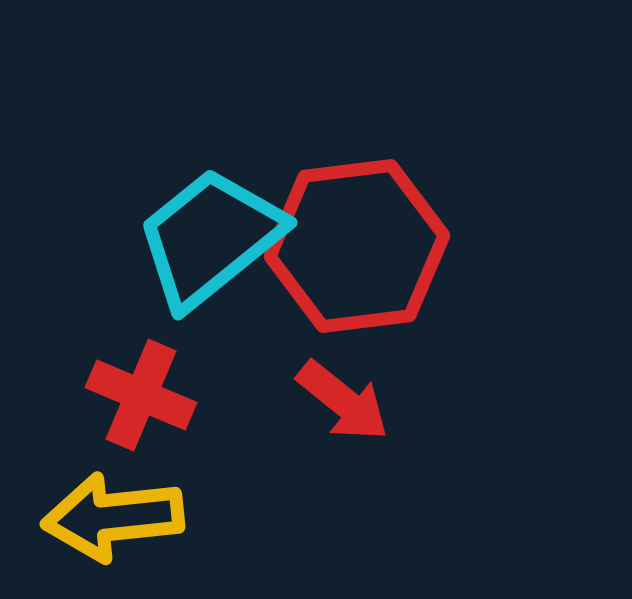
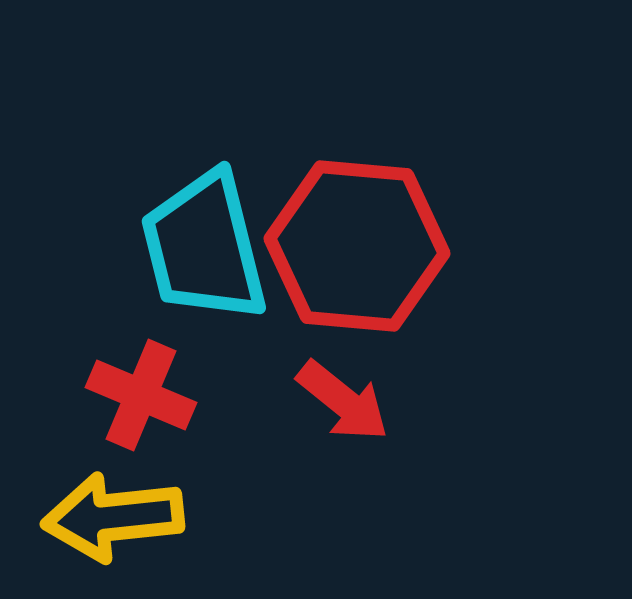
cyan trapezoid: moved 6 px left, 9 px down; rotated 65 degrees counterclockwise
red hexagon: rotated 12 degrees clockwise
